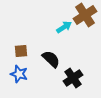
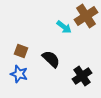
brown cross: moved 1 px right, 1 px down
cyan arrow: rotated 70 degrees clockwise
brown square: rotated 24 degrees clockwise
black cross: moved 9 px right, 2 px up
